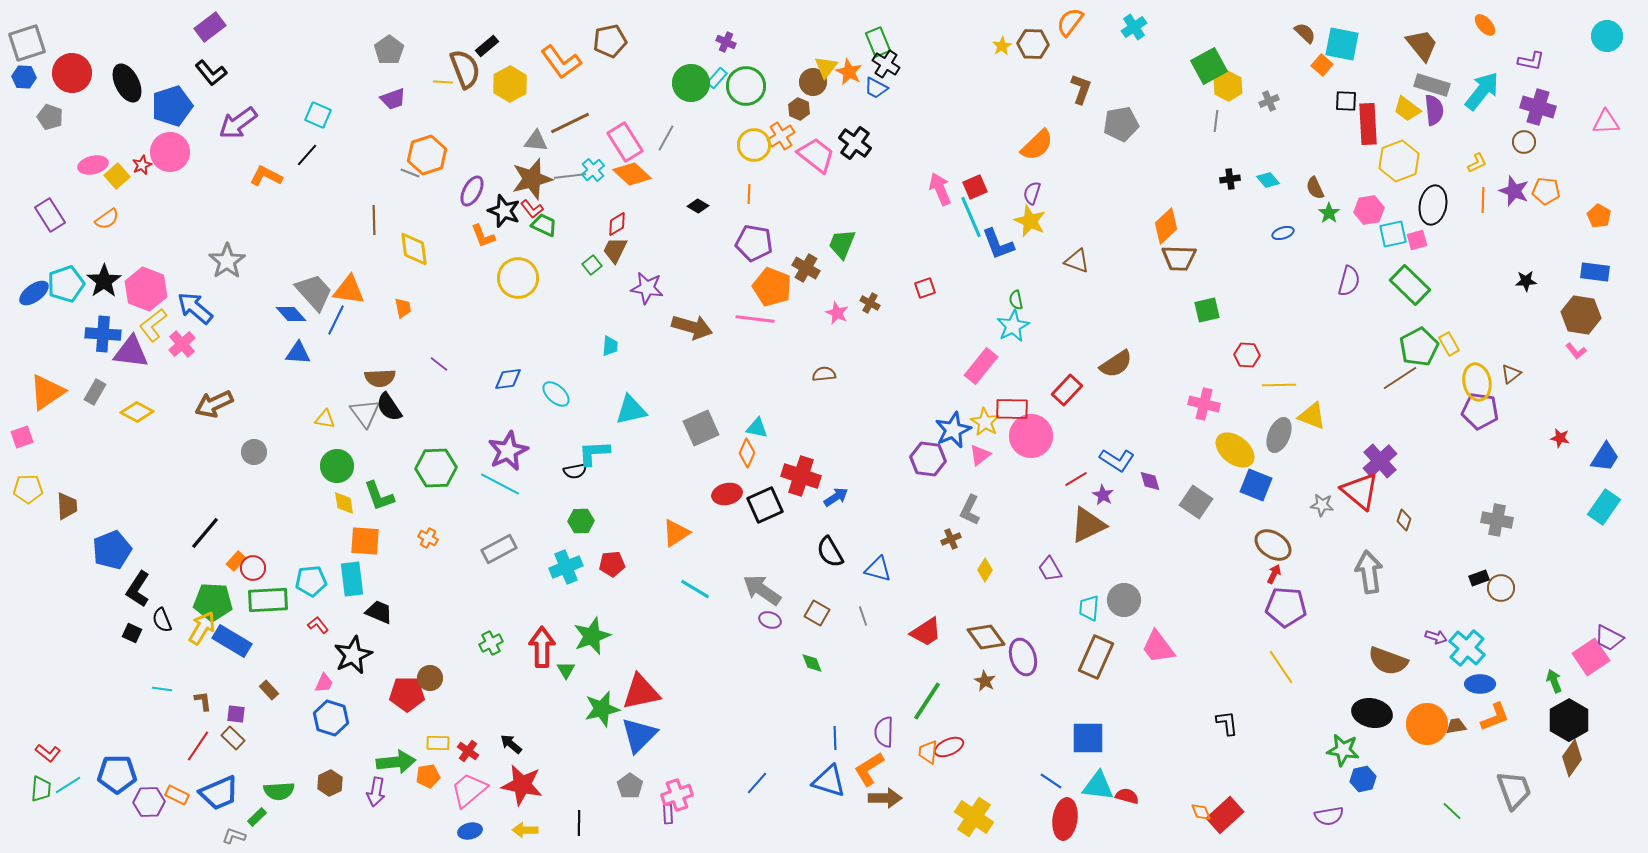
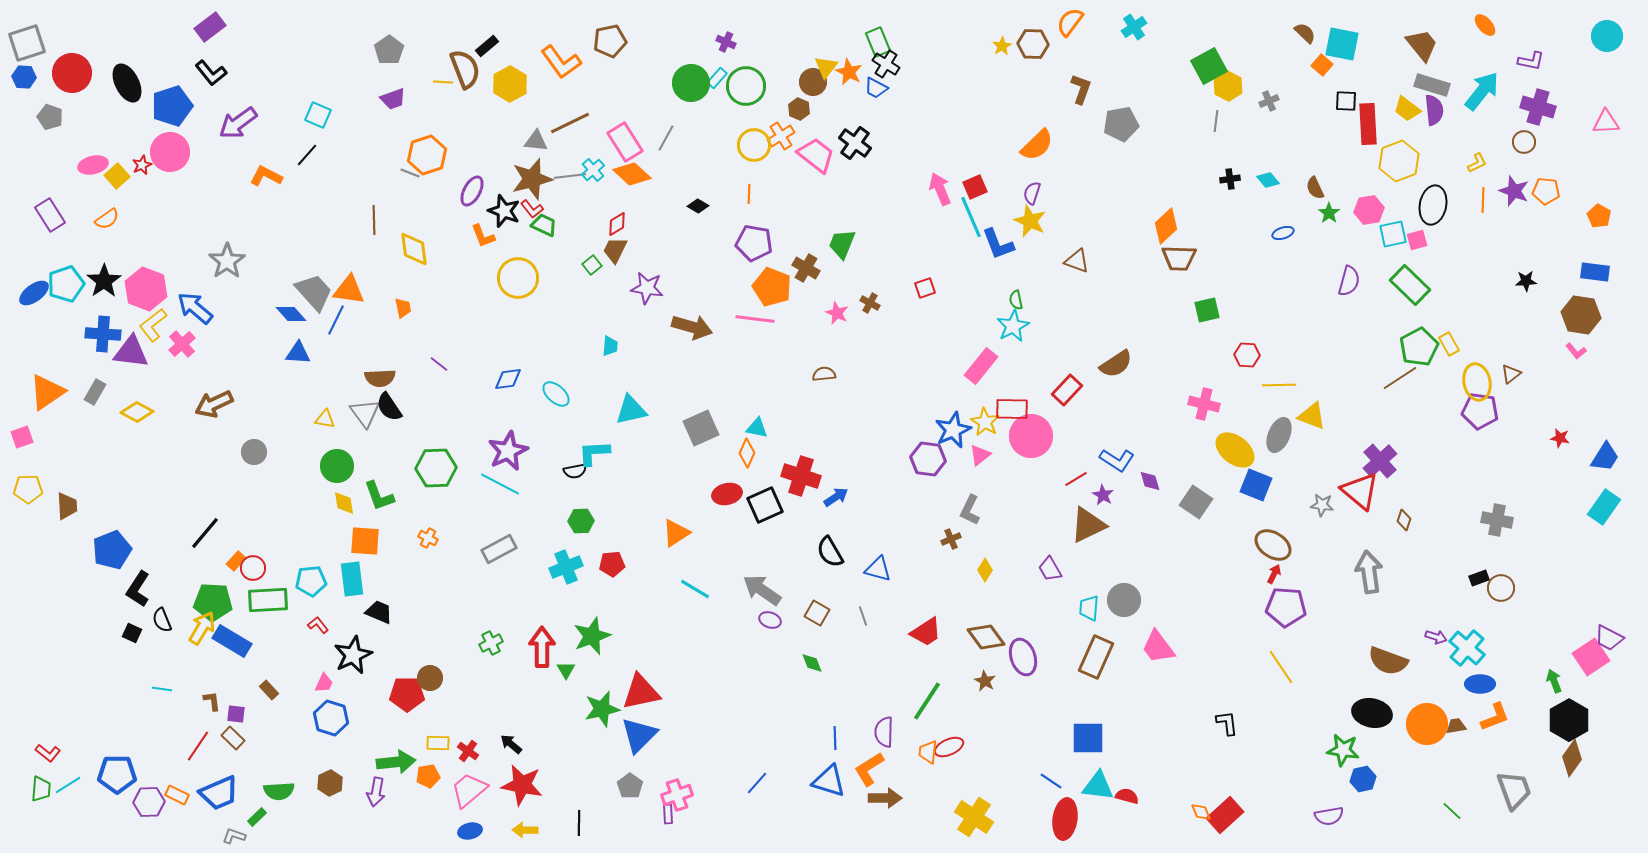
brown L-shape at (203, 701): moved 9 px right
